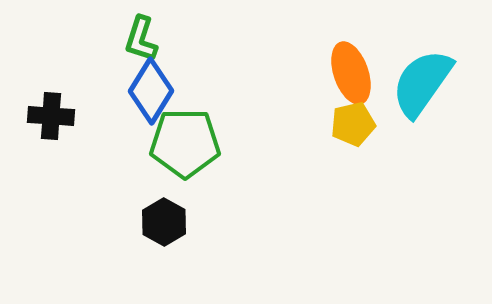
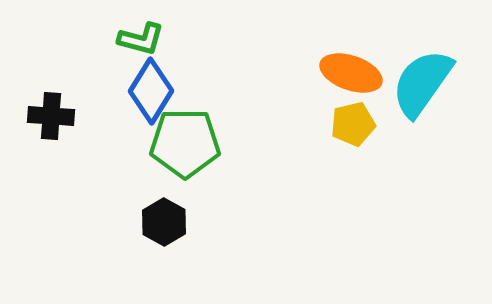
green L-shape: rotated 93 degrees counterclockwise
orange ellipse: rotated 52 degrees counterclockwise
